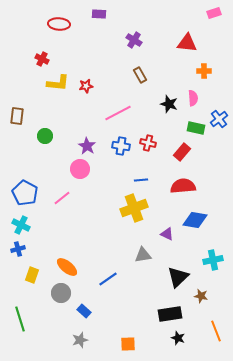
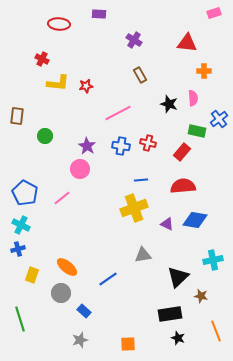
green rectangle at (196, 128): moved 1 px right, 3 px down
purple triangle at (167, 234): moved 10 px up
